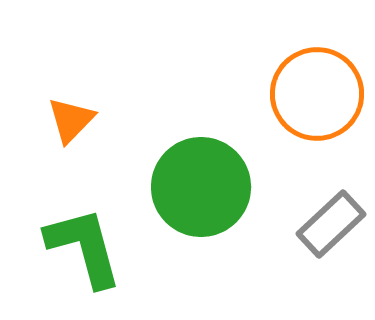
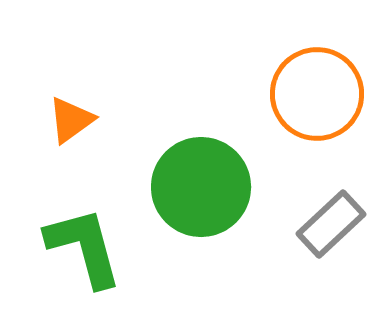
orange triangle: rotated 10 degrees clockwise
